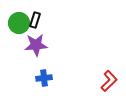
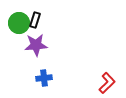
red L-shape: moved 2 px left, 2 px down
